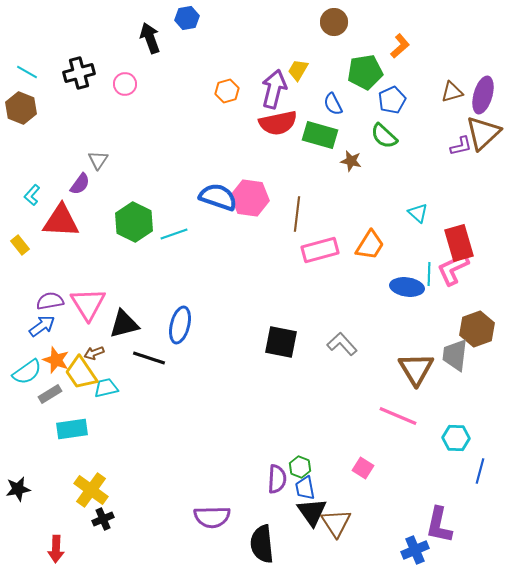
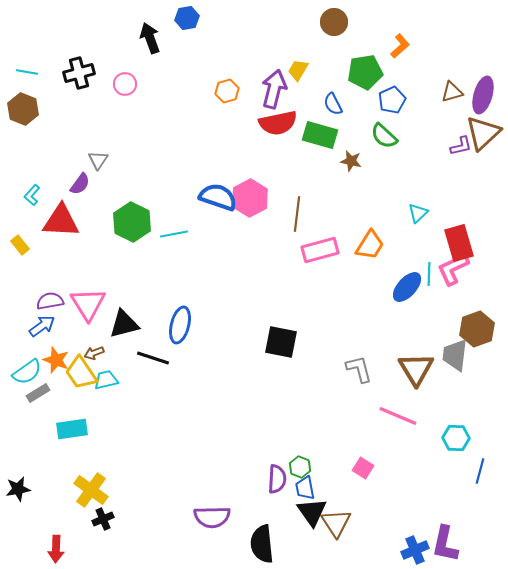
cyan line at (27, 72): rotated 20 degrees counterclockwise
brown hexagon at (21, 108): moved 2 px right, 1 px down
pink hexagon at (250, 198): rotated 24 degrees clockwise
cyan triangle at (418, 213): rotated 35 degrees clockwise
green hexagon at (134, 222): moved 2 px left
cyan line at (174, 234): rotated 8 degrees clockwise
blue ellipse at (407, 287): rotated 56 degrees counterclockwise
gray L-shape at (342, 344): moved 17 px right, 25 px down; rotated 28 degrees clockwise
black line at (149, 358): moved 4 px right
cyan trapezoid at (106, 388): moved 8 px up
gray rectangle at (50, 394): moved 12 px left, 1 px up
purple L-shape at (439, 525): moved 6 px right, 19 px down
